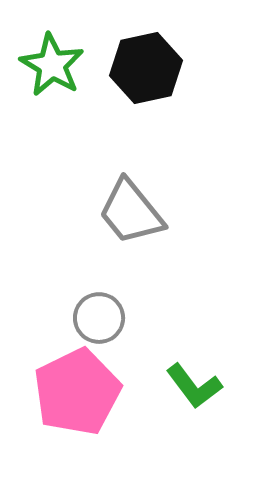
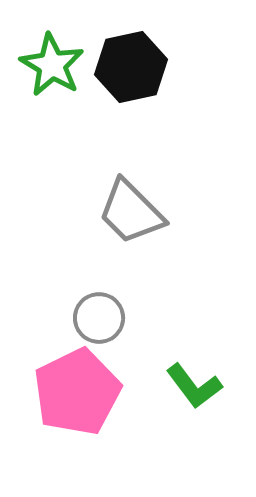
black hexagon: moved 15 px left, 1 px up
gray trapezoid: rotated 6 degrees counterclockwise
